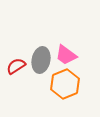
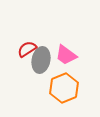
red semicircle: moved 11 px right, 17 px up
orange hexagon: moved 1 px left, 4 px down
